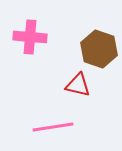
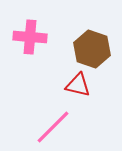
brown hexagon: moved 7 px left
pink line: rotated 36 degrees counterclockwise
